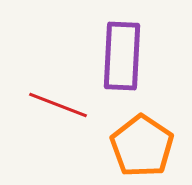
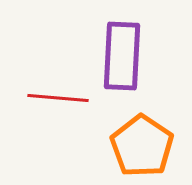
red line: moved 7 px up; rotated 16 degrees counterclockwise
